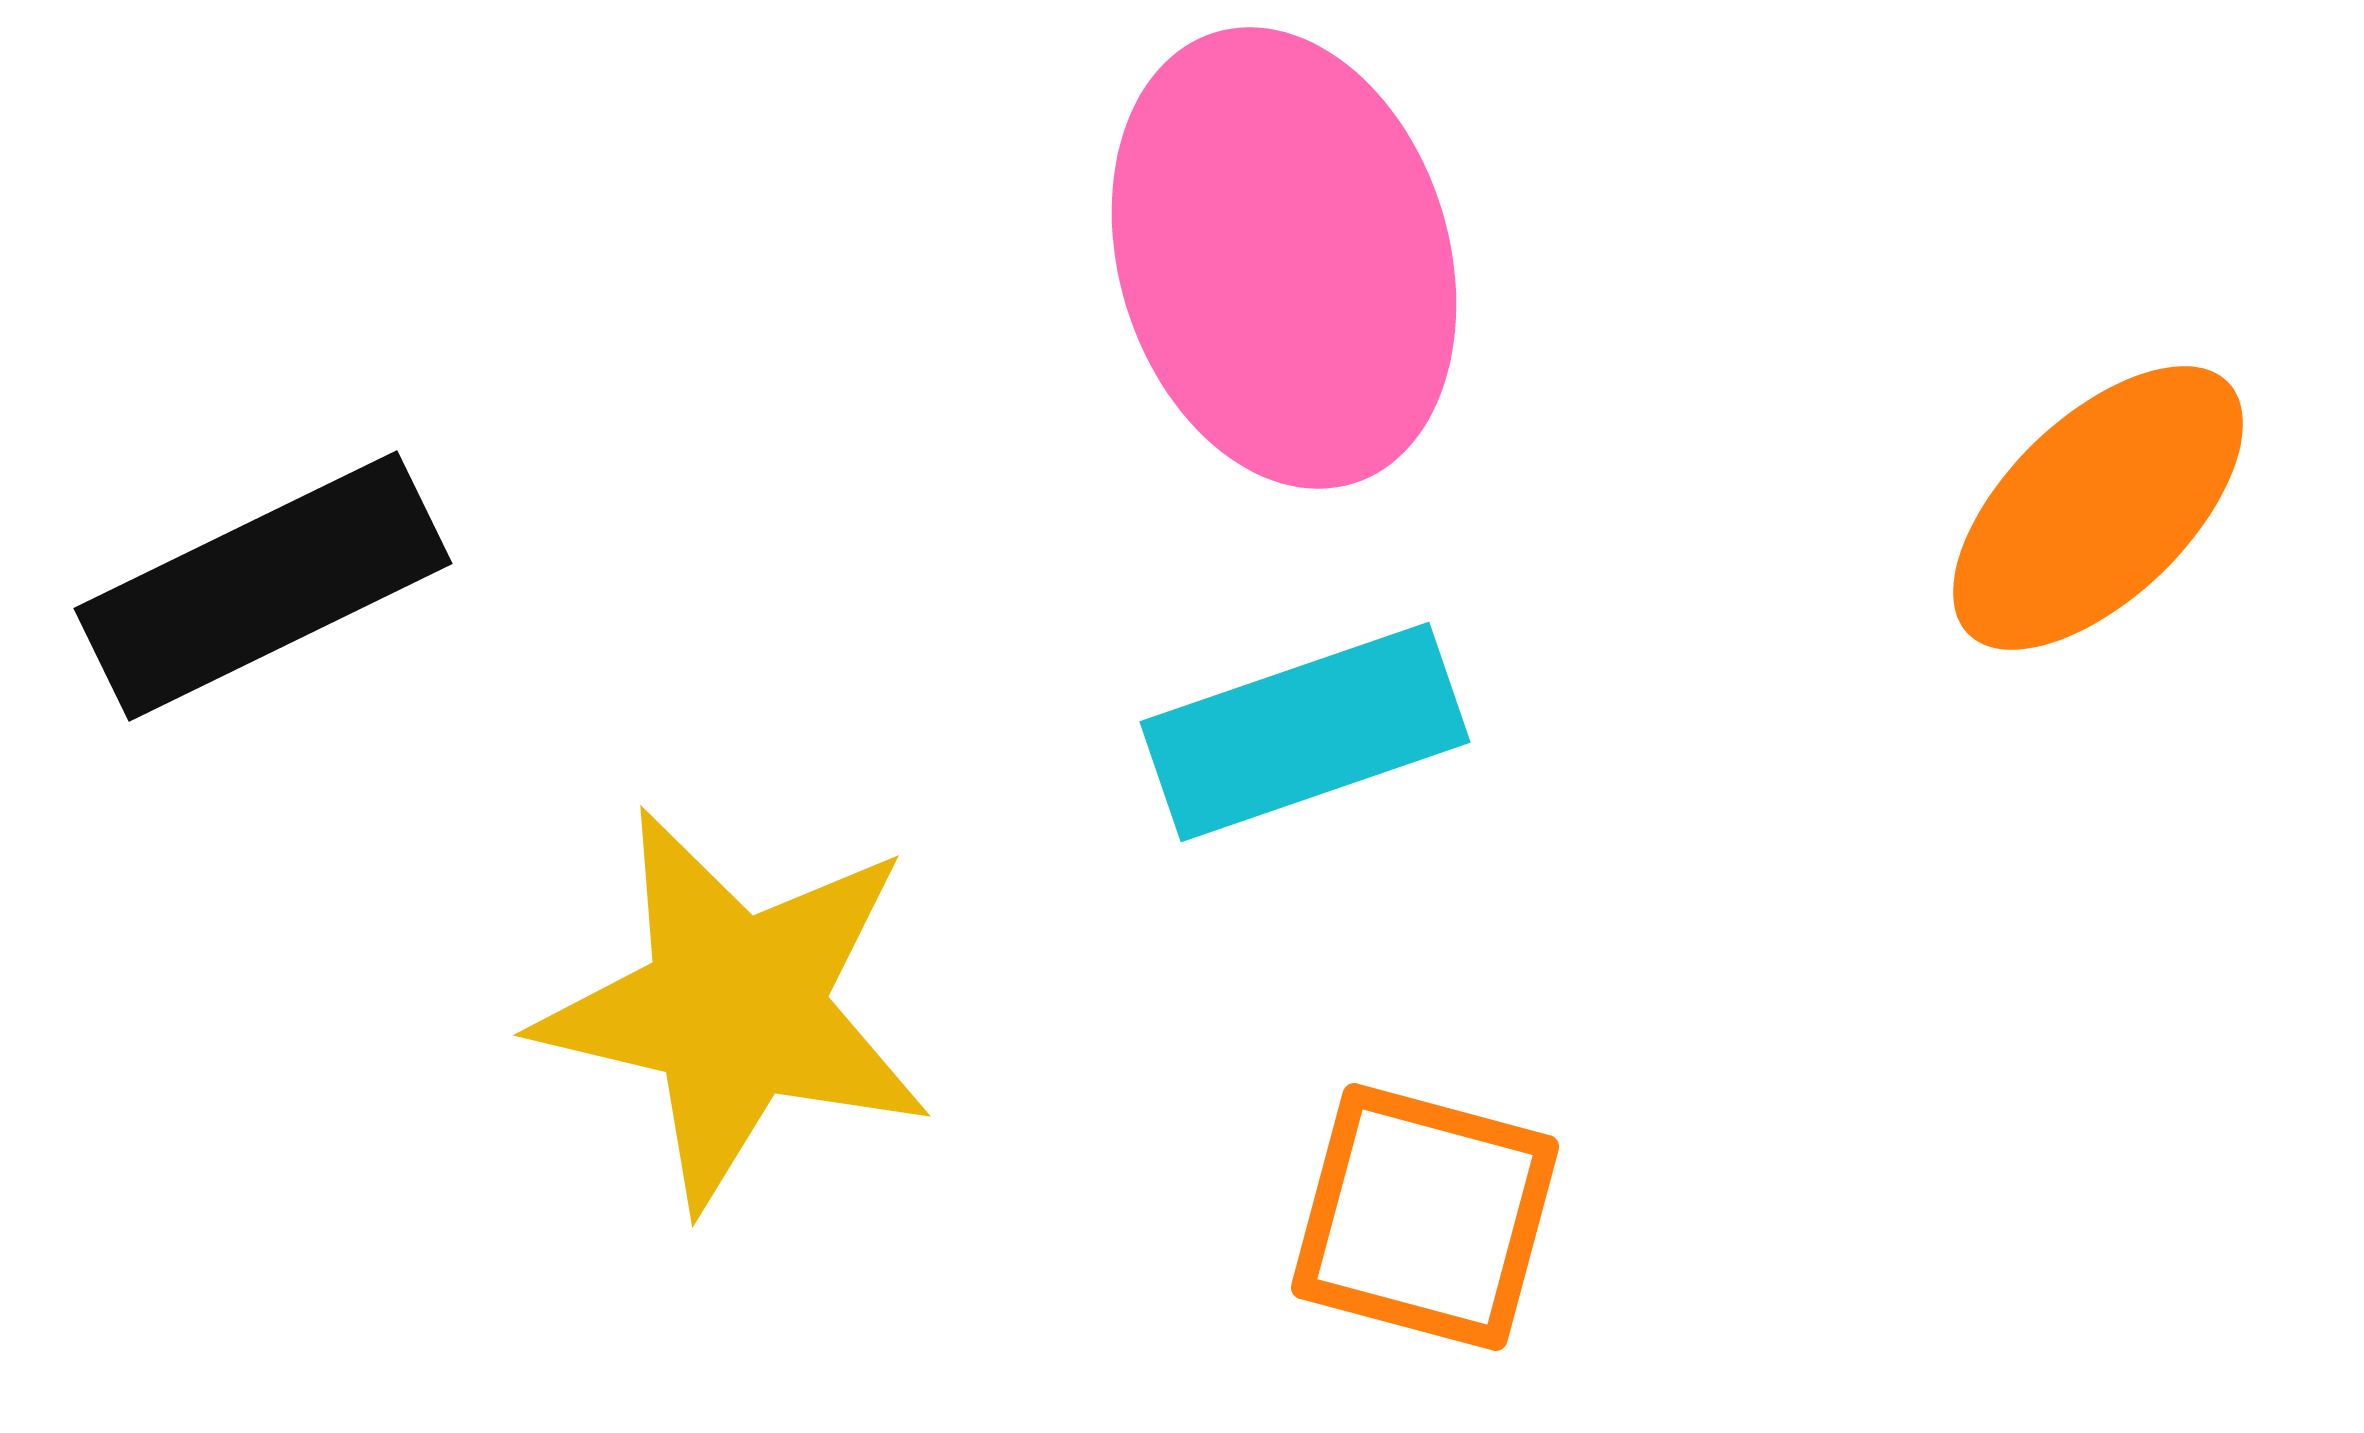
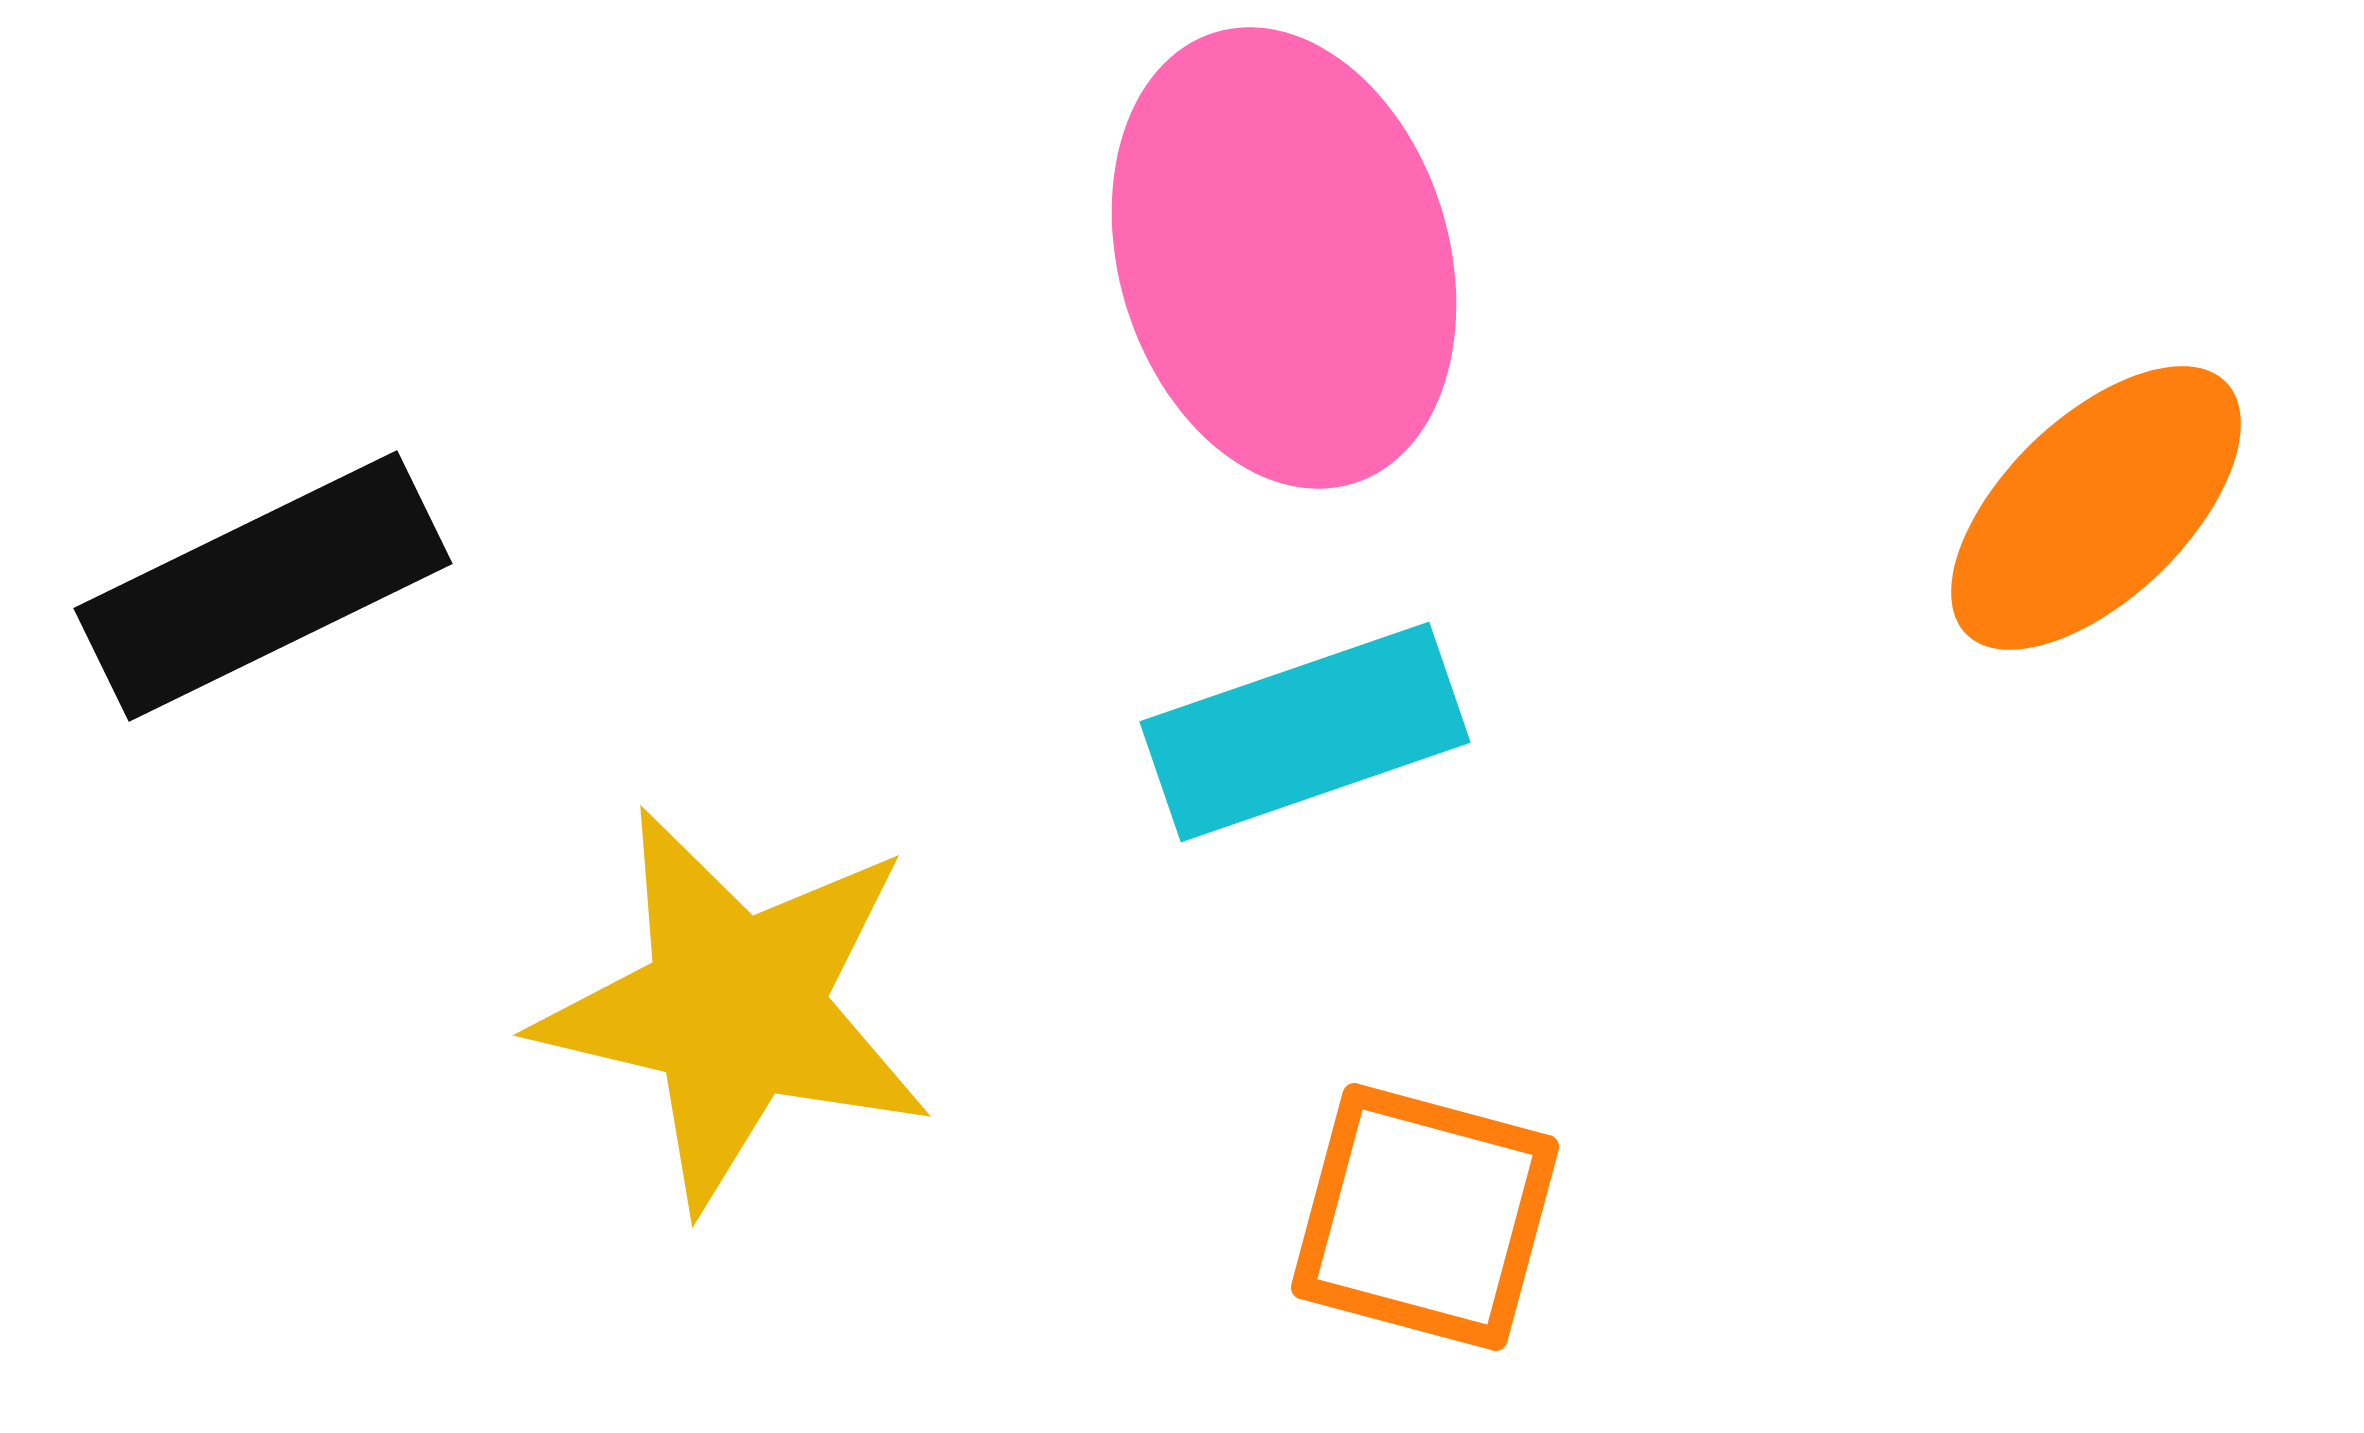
orange ellipse: moved 2 px left
